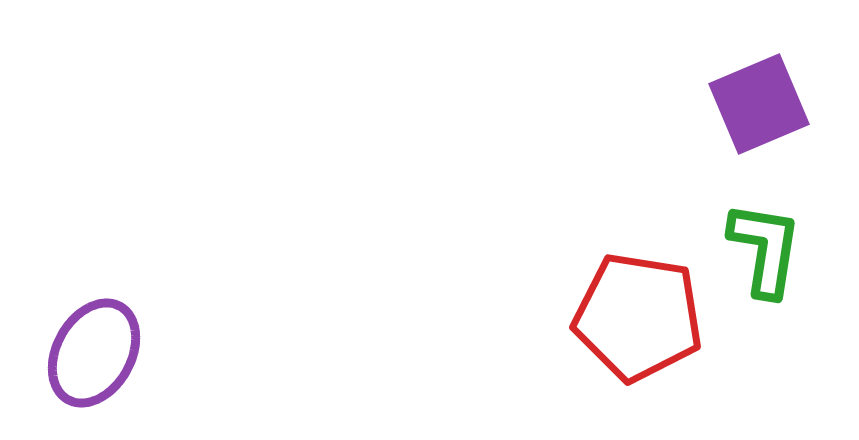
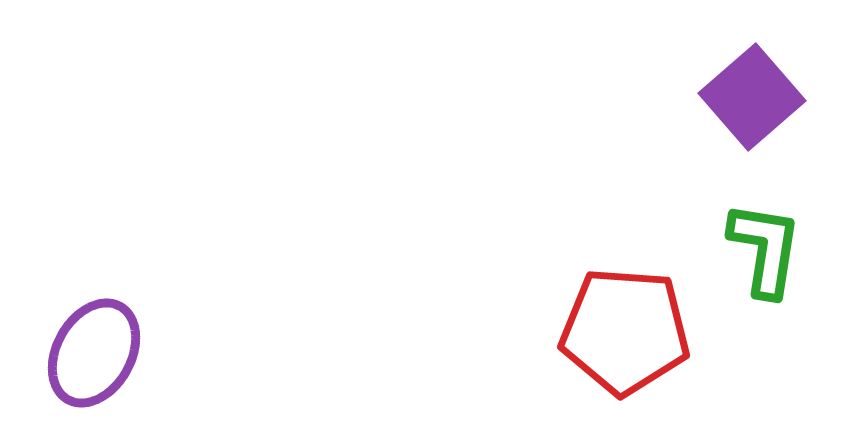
purple square: moved 7 px left, 7 px up; rotated 18 degrees counterclockwise
red pentagon: moved 13 px left, 14 px down; rotated 5 degrees counterclockwise
